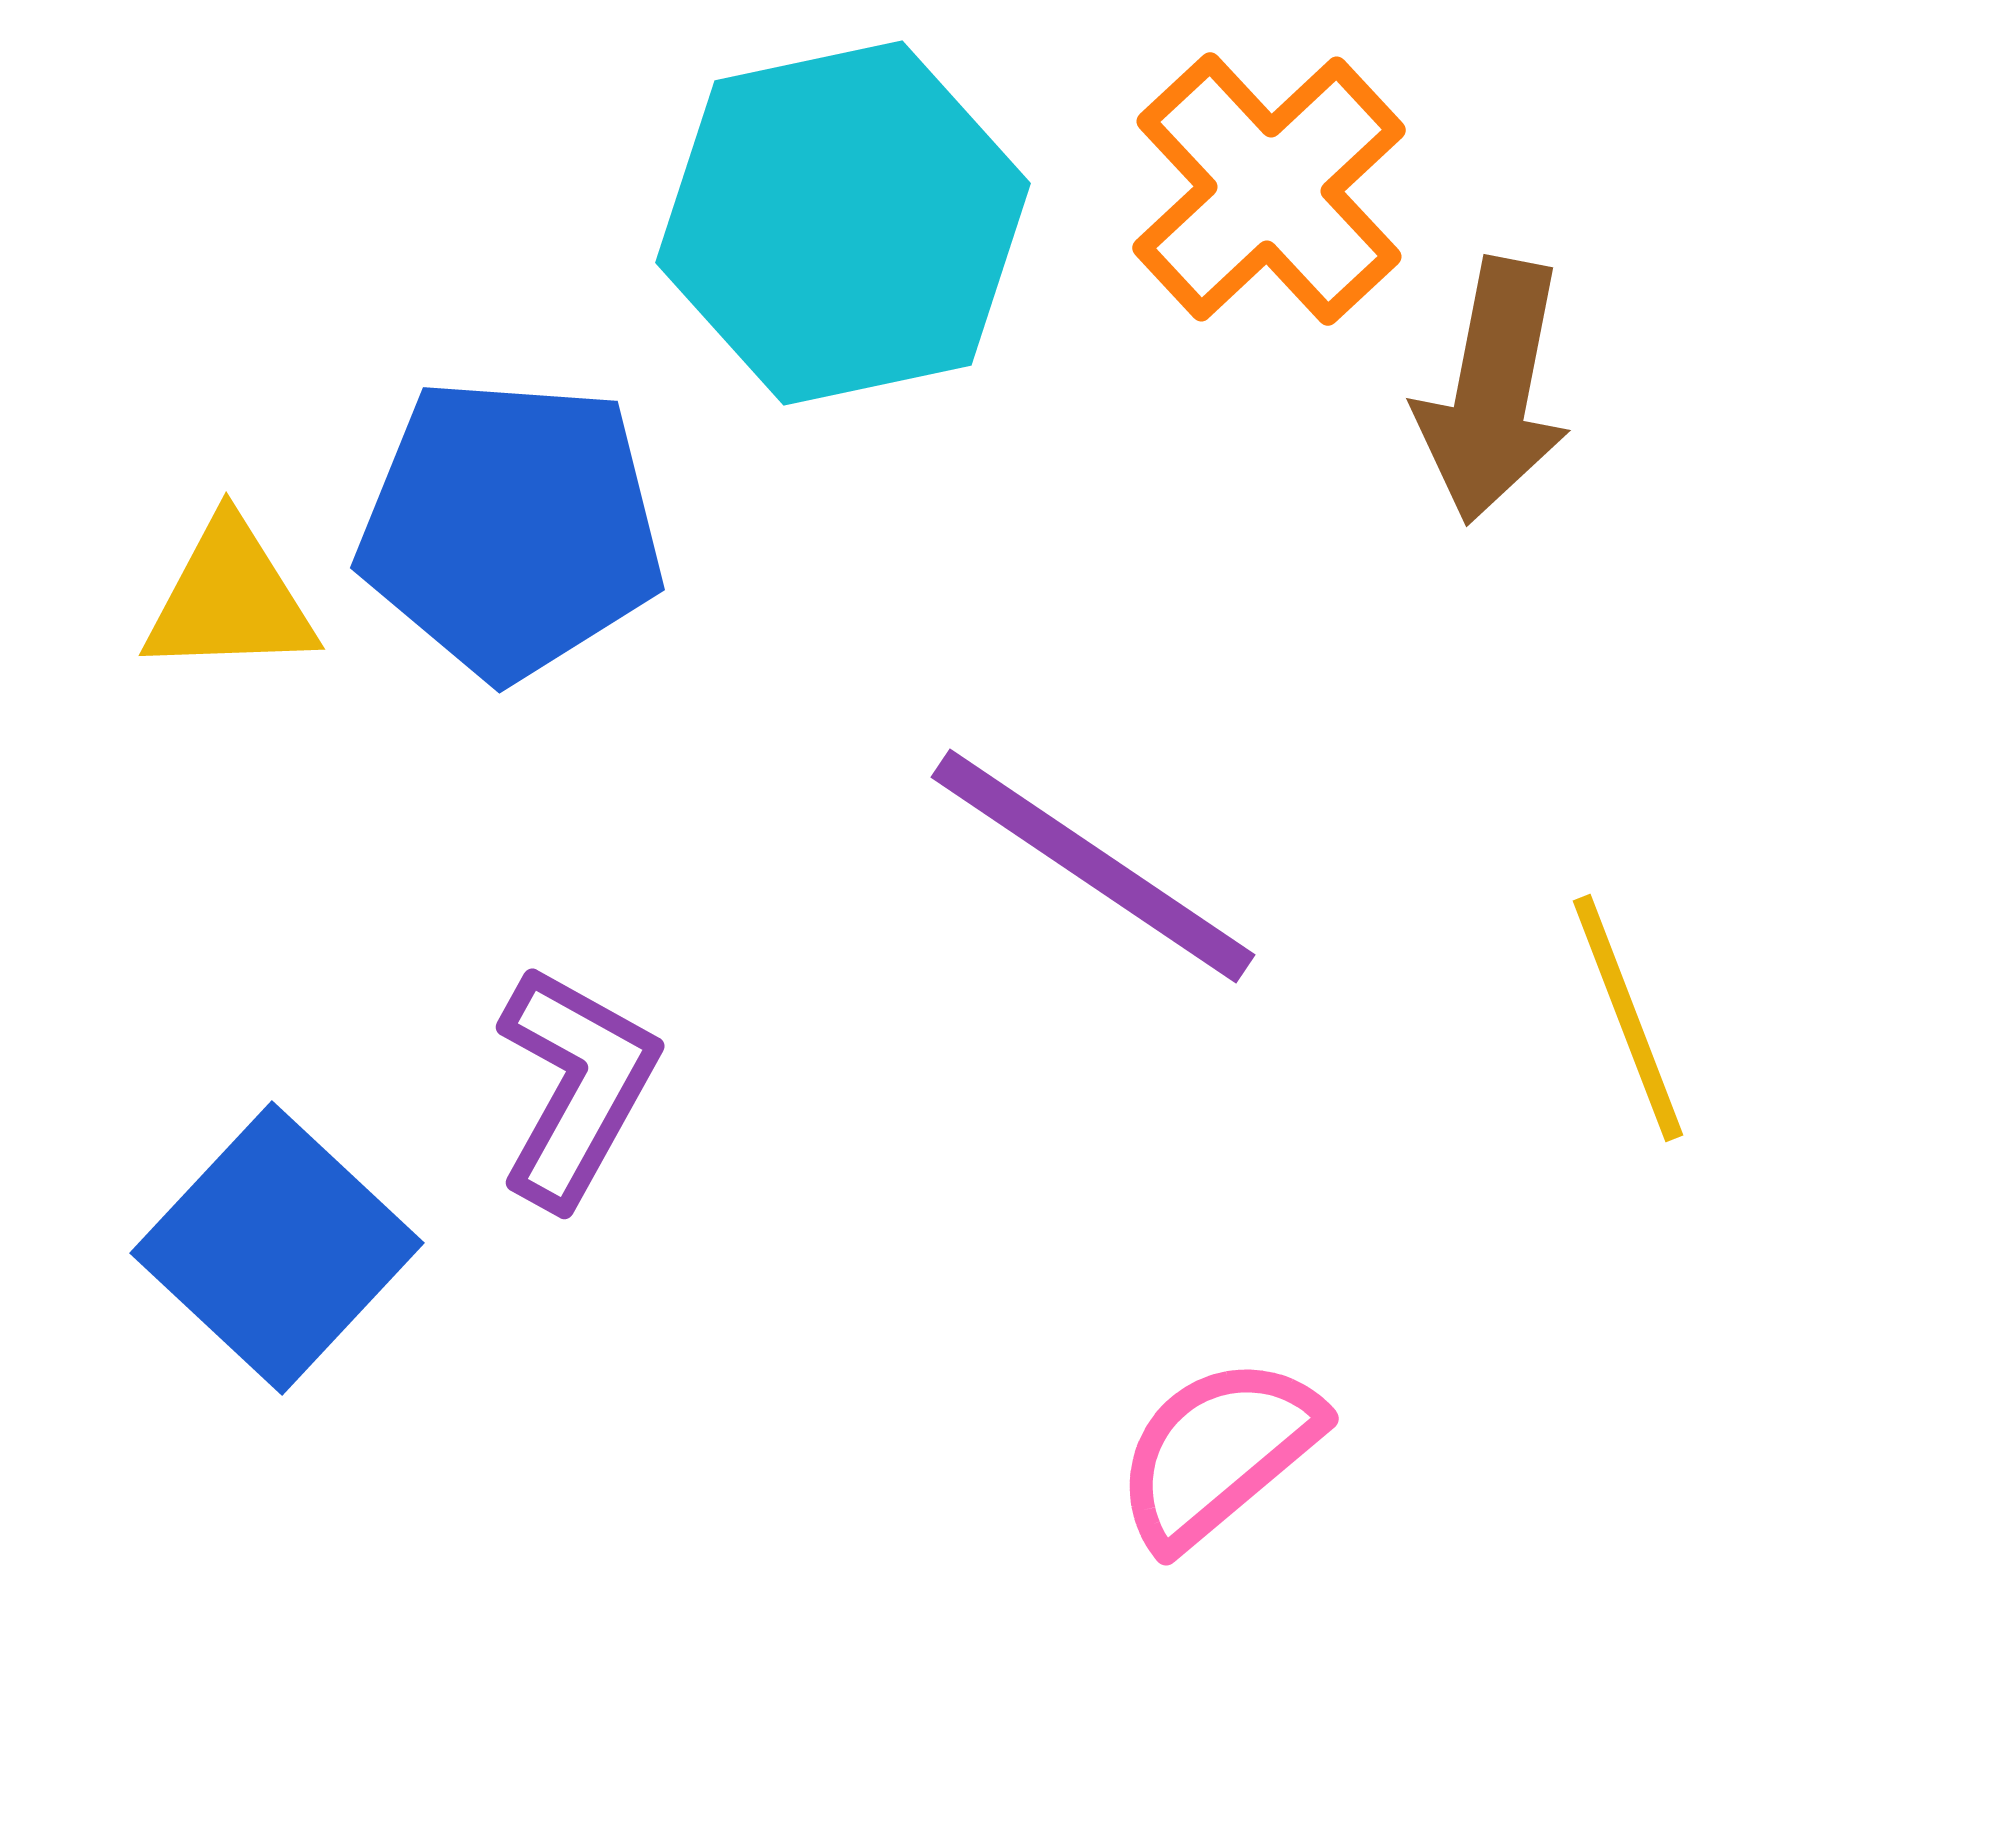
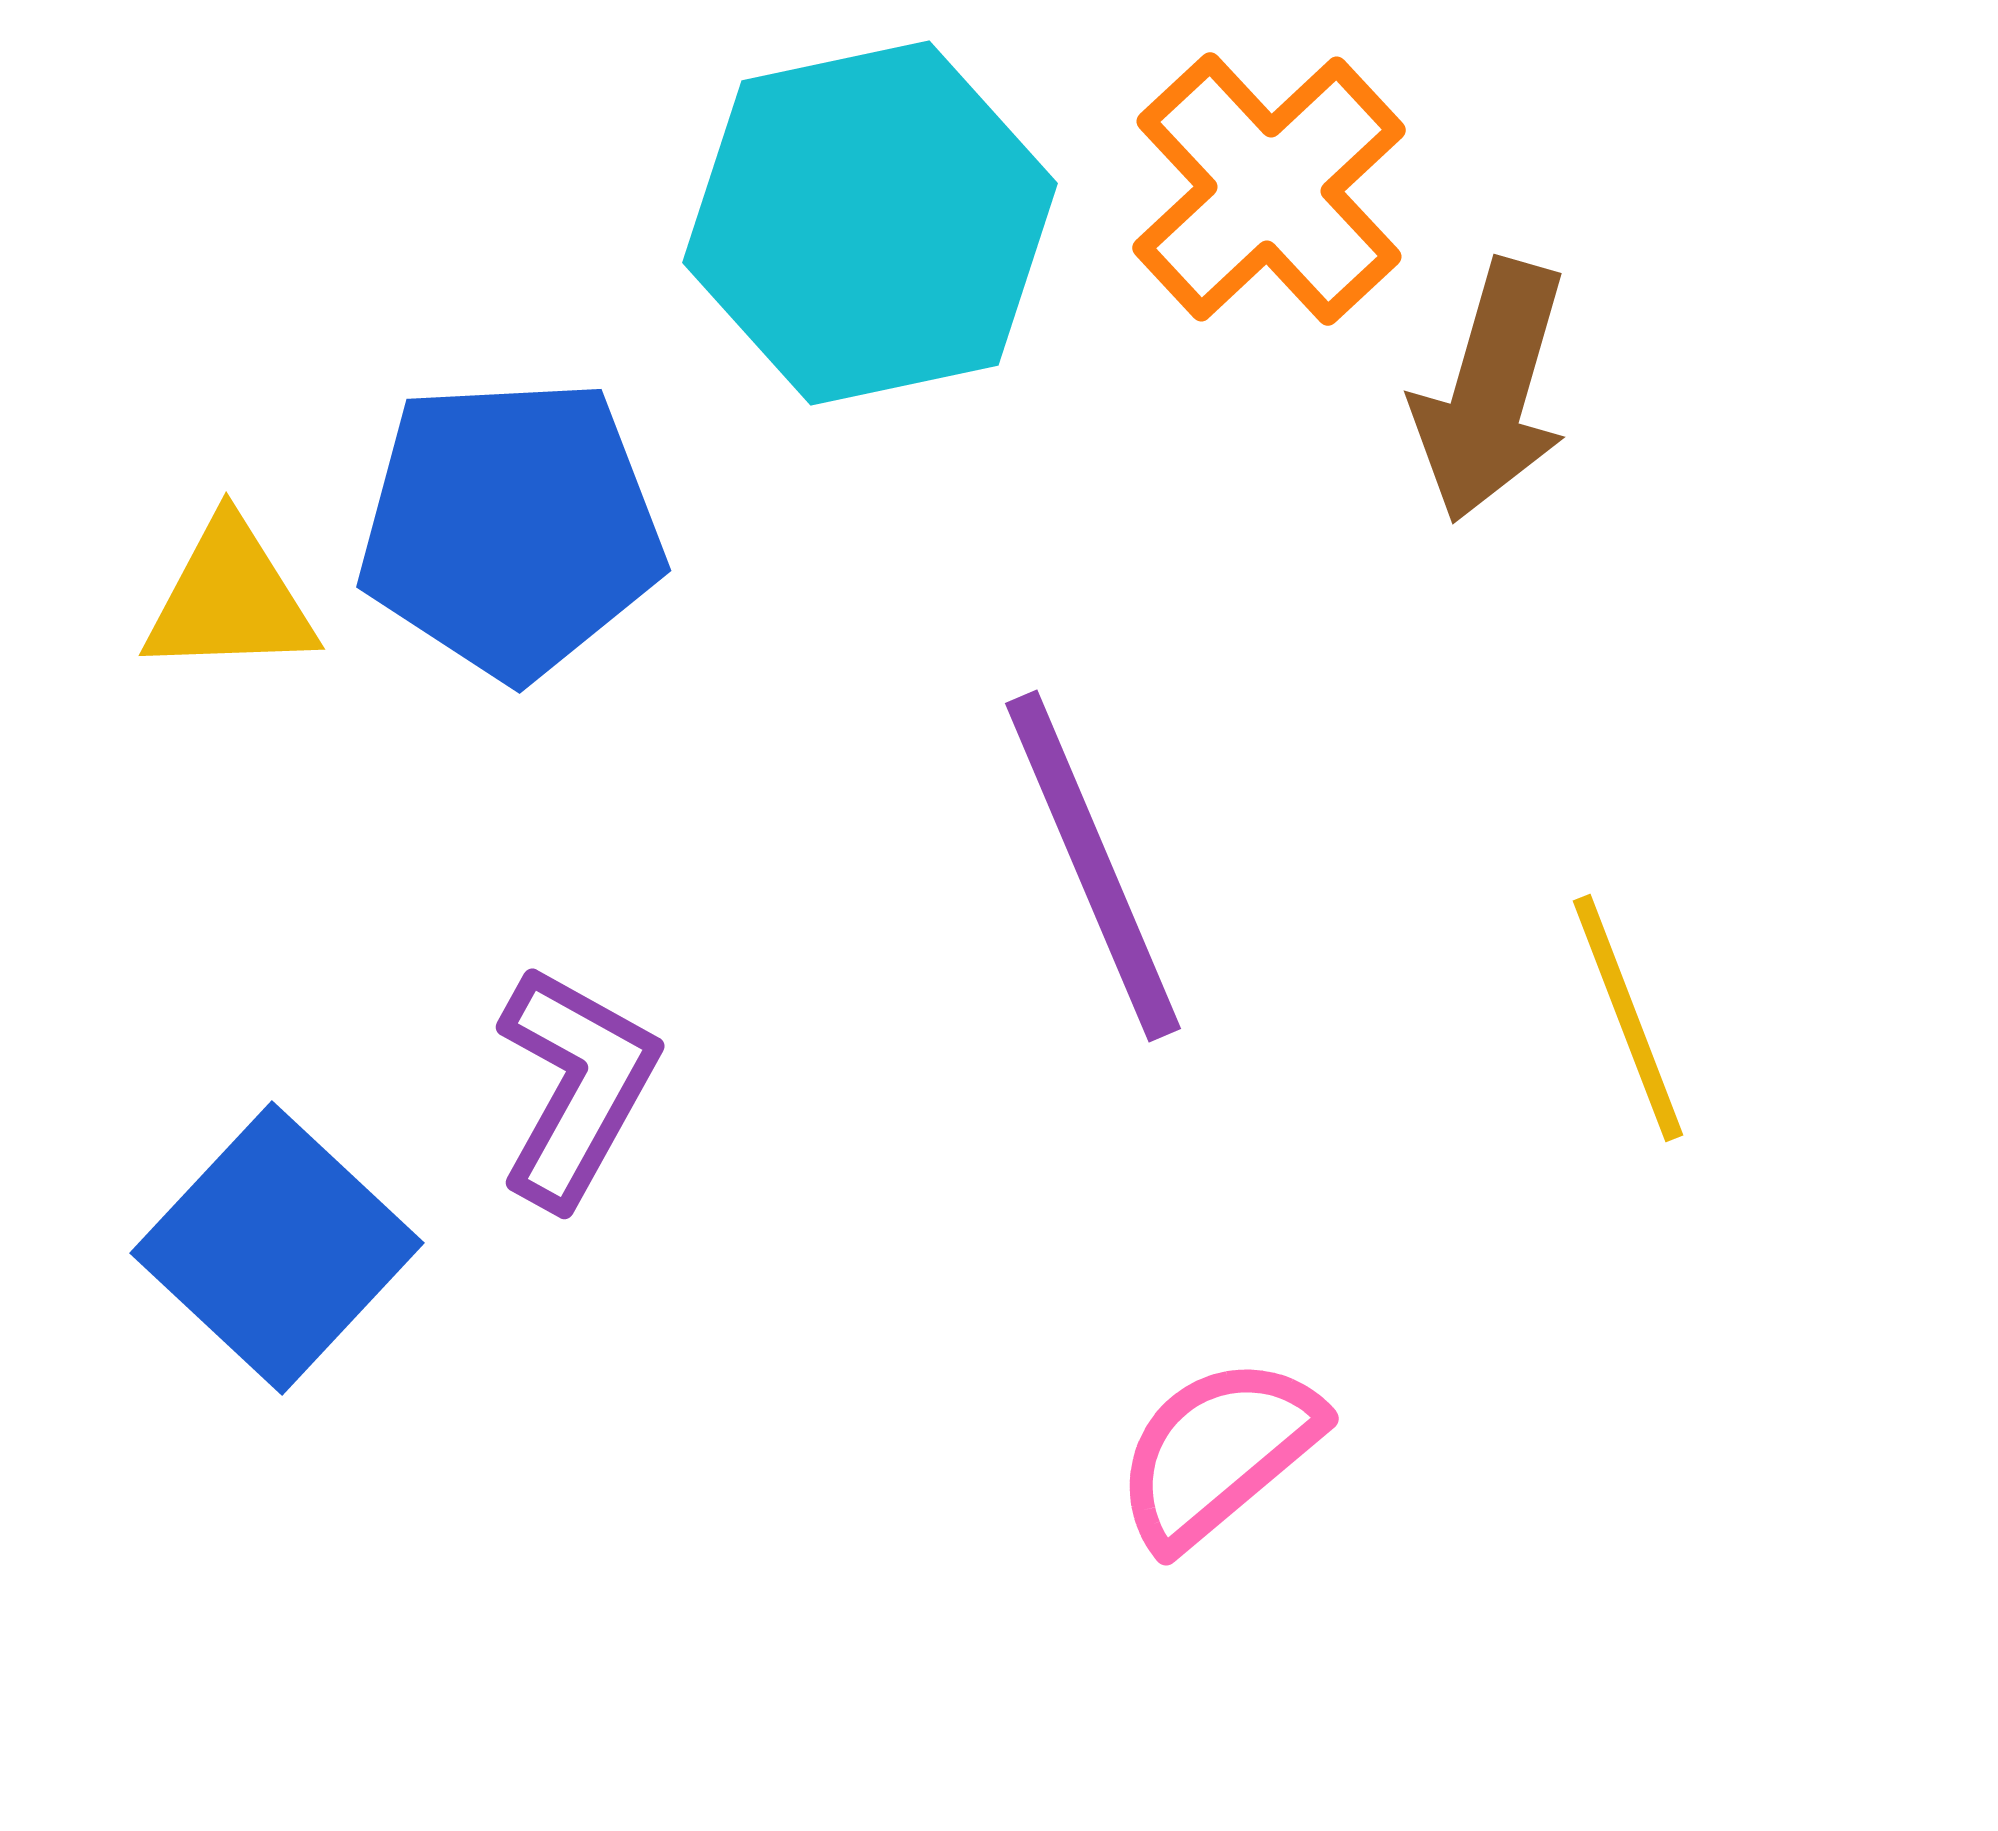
cyan hexagon: moved 27 px right
brown arrow: moved 2 px left; rotated 5 degrees clockwise
blue pentagon: rotated 7 degrees counterclockwise
purple line: rotated 33 degrees clockwise
